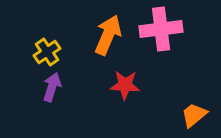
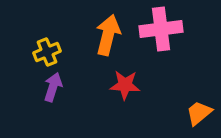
orange arrow: rotated 9 degrees counterclockwise
yellow cross: rotated 12 degrees clockwise
purple arrow: moved 1 px right
orange trapezoid: moved 5 px right, 2 px up
